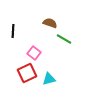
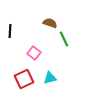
black line: moved 3 px left
green line: rotated 35 degrees clockwise
red square: moved 3 px left, 6 px down
cyan triangle: moved 1 px right, 1 px up
